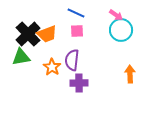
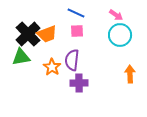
cyan circle: moved 1 px left, 5 px down
